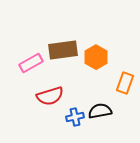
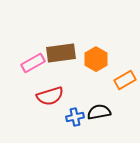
brown rectangle: moved 2 px left, 3 px down
orange hexagon: moved 2 px down
pink rectangle: moved 2 px right
orange rectangle: moved 3 px up; rotated 40 degrees clockwise
black semicircle: moved 1 px left, 1 px down
